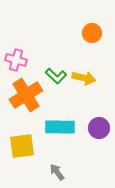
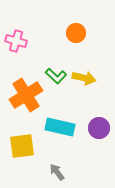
orange circle: moved 16 px left
pink cross: moved 19 px up
cyan rectangle: rotated 12 degrees clockwise
